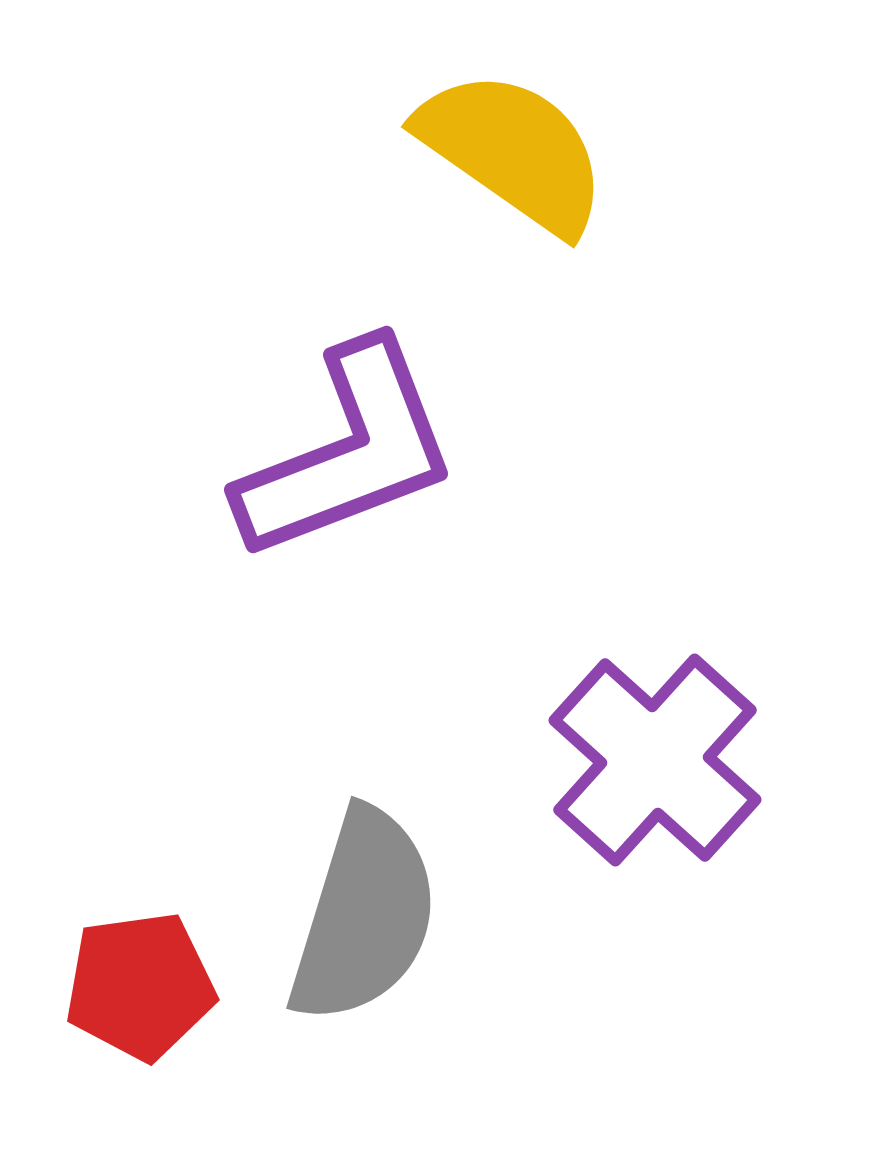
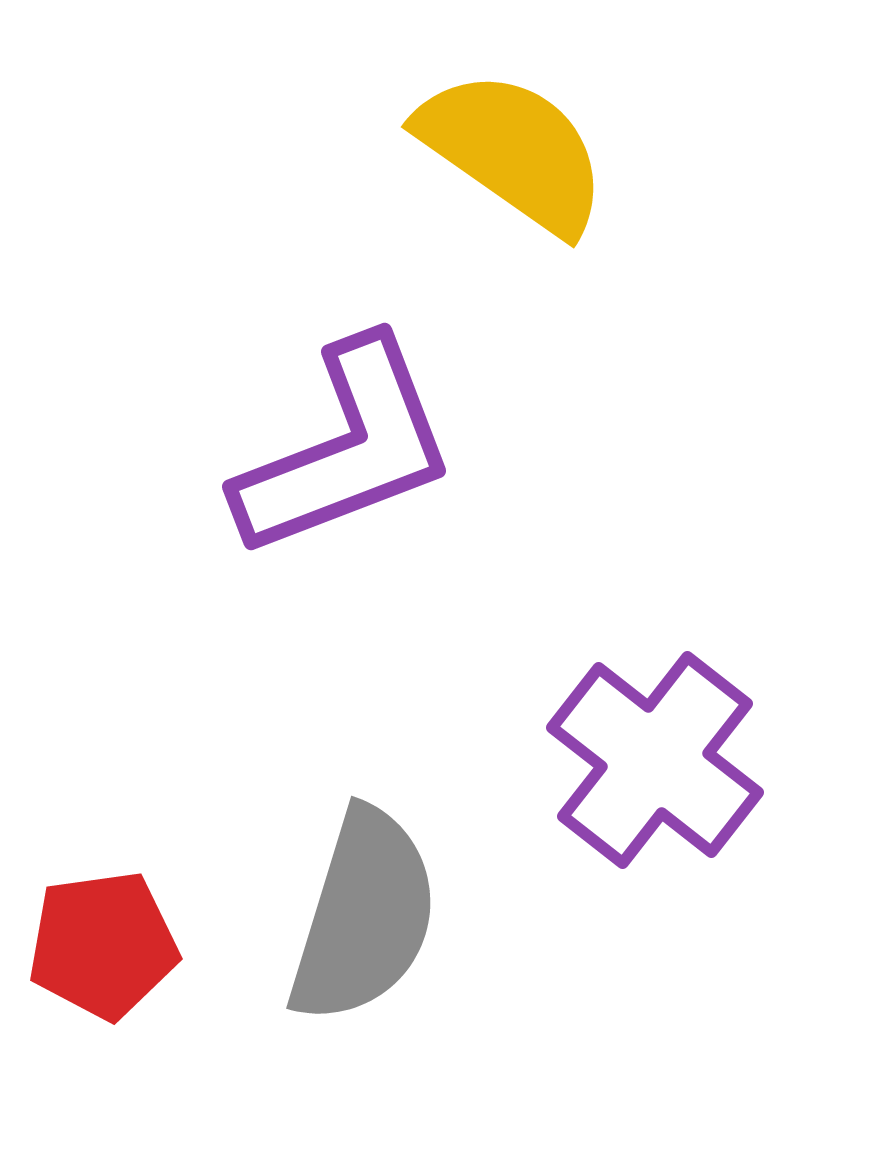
purple L-shape: moved 2 px left, 3 px up
purple cross: rotated 4 degrees counterclockwise
red pentagon: moved 37 px left, 41 px up
